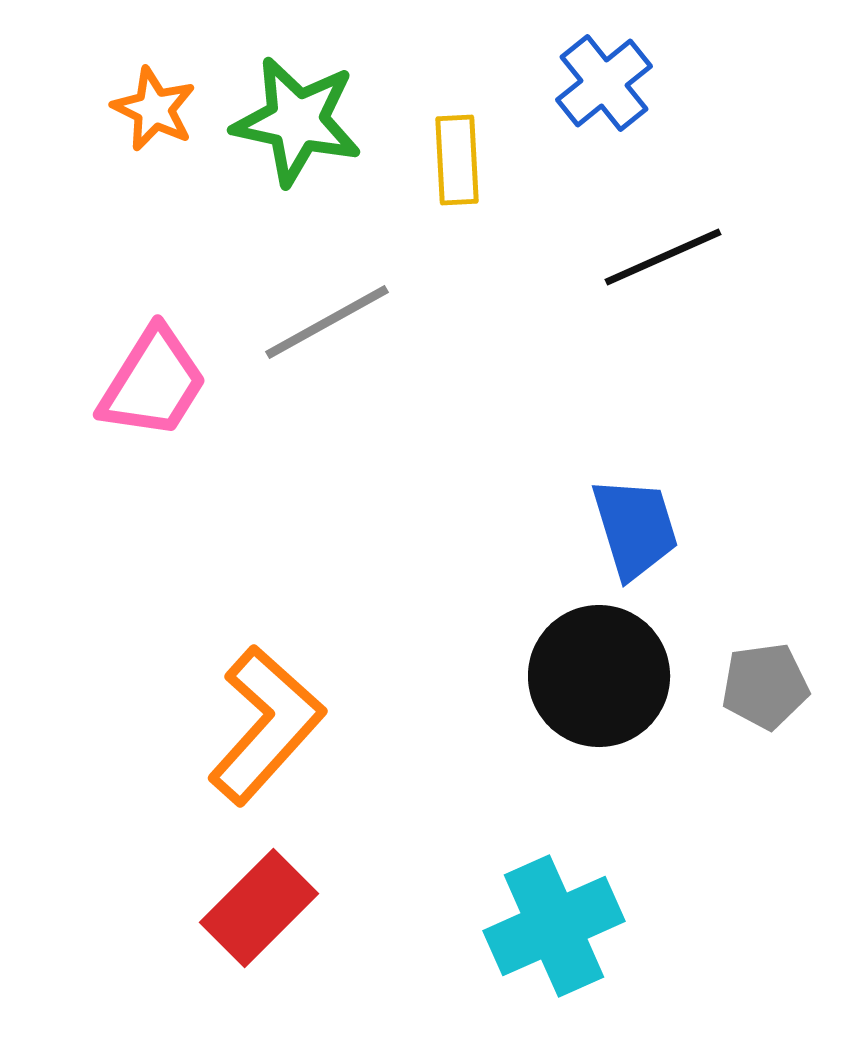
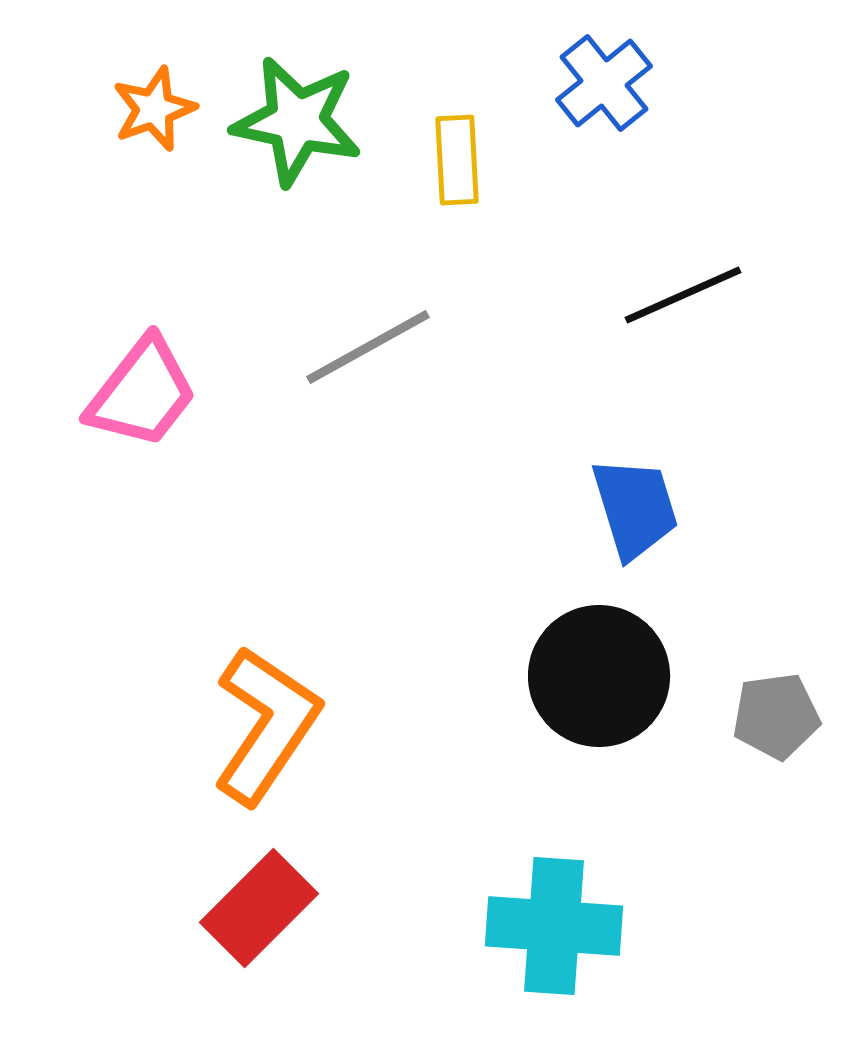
orange star: rotated 26 degrees clockwise
black line: moved 20 px right, 38 px down
gray line: moved 41 px right, 25 px down
pink trapezoid: moved 11 px left, 10 px down; rotated 6 degrees clockwise
blue trapezoid: moved 20 px up
gray pentagon: moved 11 px right, 30 px down
orange L-shape: rotated 8 degrees counterclockwise
cyan cross: rotated 28 degrees clockwise
